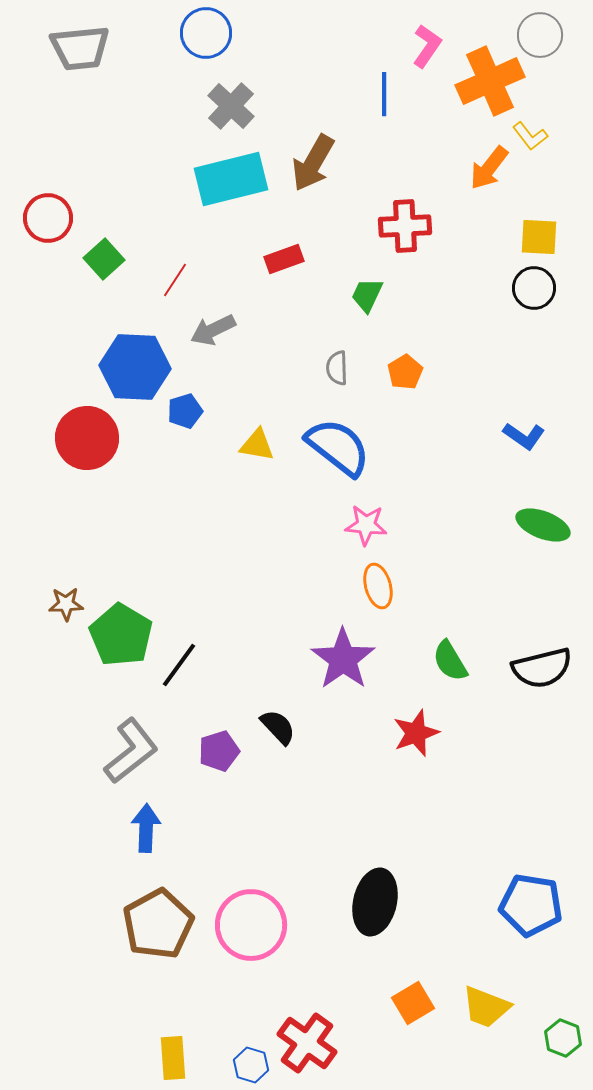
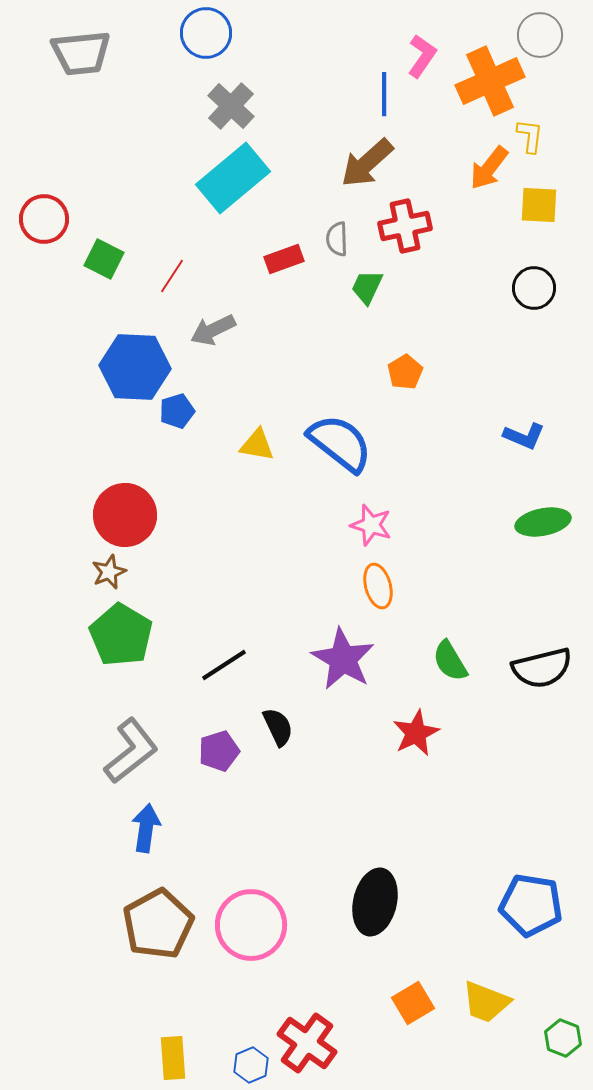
pink L-shape at (427, 46): moved 5 px left, 10 px down
gray trapezoid at (80, 48): moved 1 px right, 5 px down
yellow L-shape at (530, 136): rotated 135 degrees counterclockwise
brown arrow at (313, 163): moved 54 px right; rotated 18 degrees clockwise
cyan rectangle at (231, 179): moved 2 px right, 1 px up; rotated 26 degrees counterclockwise
red circle at (48, 218): moved 4 px left, 1 px down
red cross at (405, 226): rotated 9 degrees counterclockwise
yellow square at (539, 237): moved 32 px up
green square at (104, 259): rotated 21 degrees counterclockwise
red line at (175, 280): moved 3 px left, 4 px up
green trapezoid at (367, 295): moved 8 px up
gray semicircle at (337, 368): moved 129 px up
blue pentagon at (185, 411): moved 8 px left
blue L-shape at (524, 436): rotated 12 degrees counterclockwise
red circle at (87, 438): moved 38 px right, 77 px down
blue semicircle at (338, 447): moved 2 px right, 4 px up
pink star at (366, 525): moved 5 px right; rotated 12 degrees clockwise
green ellipse at (543, 525): moved 3 px up; rotated 32 degrees counterclockwise
brown star at (66, 604): moved 43 px right, 32 px up; rotated 20 degrees counterclockwise
purple star at (343, 659): rotated 6 degrees counterclockwise
black line at (179, 665): moved 45 px right; rotated 21 degrees clockwise
black semicircle at (278, 727): rotated 18 degrees clockwise
red star at (416, 733): rotated 6 degrees counterclockwise
blue arrow at (146, 828): rotated 6 degrees clockwise
yellow trapezoid at (486, 1007): moved 5 px up
blue hexagon at (251, 1065): rotated 20 degrees clockwise
